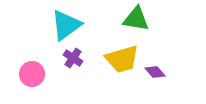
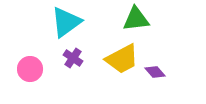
green triangle: rotated 16 degrees counterclockwise
cyan triangle: moved 3 px up
yellow trapezoid: rotated 12 degrees counterclockwise
pink circle: moved 2 px left, 5 px up
